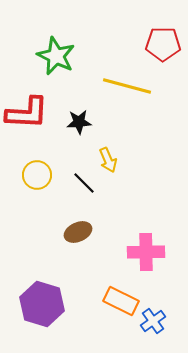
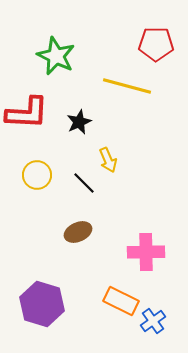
red pentagon: moved 7 px left
black star: rotated 20 degrees counterclockwise
